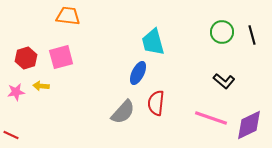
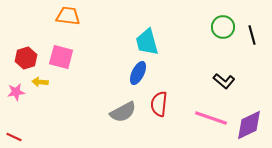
green circle: moved 1 px right, 5 px up
cyan trapezoid: moved 6 px left
pink square: rotated 30 degrees clockwise
yellow arrow: moved 1 px left, 4 px up
red semicircle: moved 3 px right, 1 px down
gray semicircle: rotated 20 degrees clockwise
red line: moved 3 px right, 2 px down
